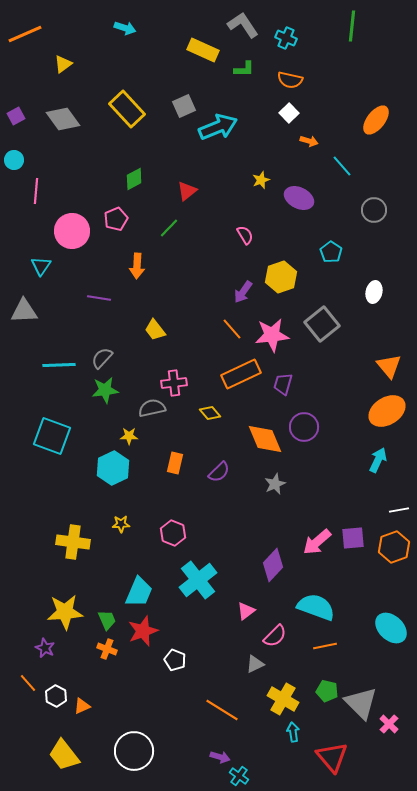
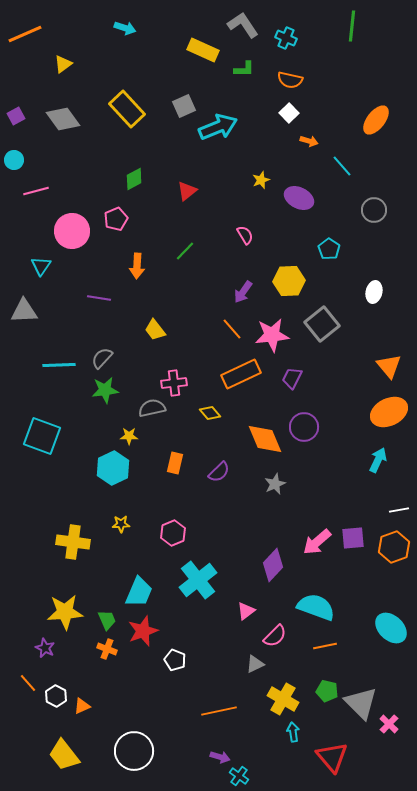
pink line at (36, 191): rotated 70 degrees clockwise
green line at (169, 228): moved 16 px right, 23 px down
cyan pentagon at (331, 252): moved 2 px left, 3 px up
yellow hexagon at (281, 277): moved 8 px right, 4 px down; rotated 16 degrees clockwise
purple trapezoid at (283, 384): moved 9 px right, 6 px up; rotated 10 degrees clockwise
orange ellipse at (387, 411): moved 2 px right, 1 px down; rotated 6 degrees clockwise
cyan square at (52, 436): moved 10 px left
pink hexagon at (173, 533): rotated 15 degrees clockwise
orange line at (222, 710): moved 3 px left, 1 px down; rotated 44 degrees counterclockwise
